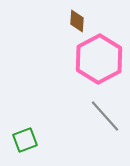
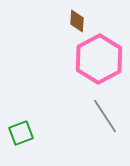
gray line: rotated 9 degrees clockwise
green square: moved 4 px left, 7 px up
